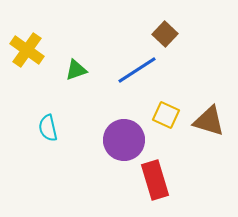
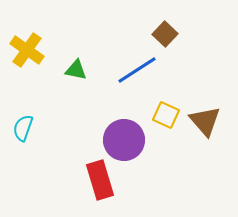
green triangle: rotated 30 degrees clockwise
brown triangle: moved 4 px left; rotated 32 degrees clockwise
cyan semicircle: moved 25 px left; rotated 32 degrees clockwise
red rectangle: moved 55 px left
